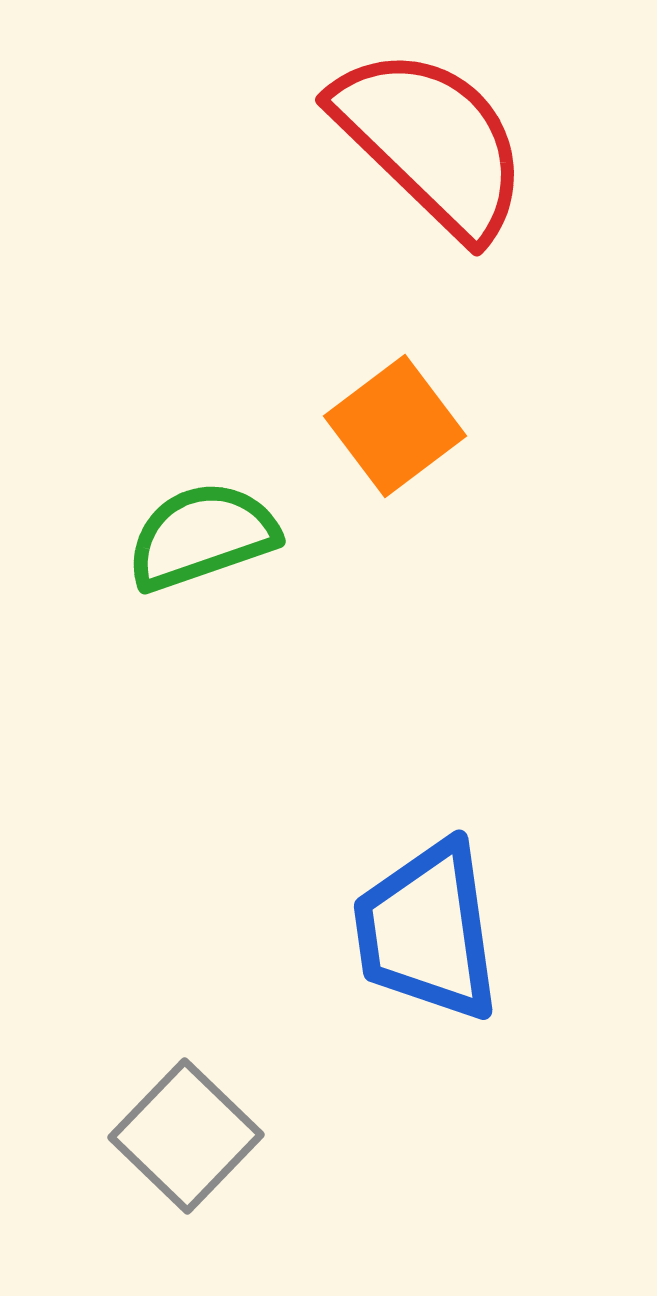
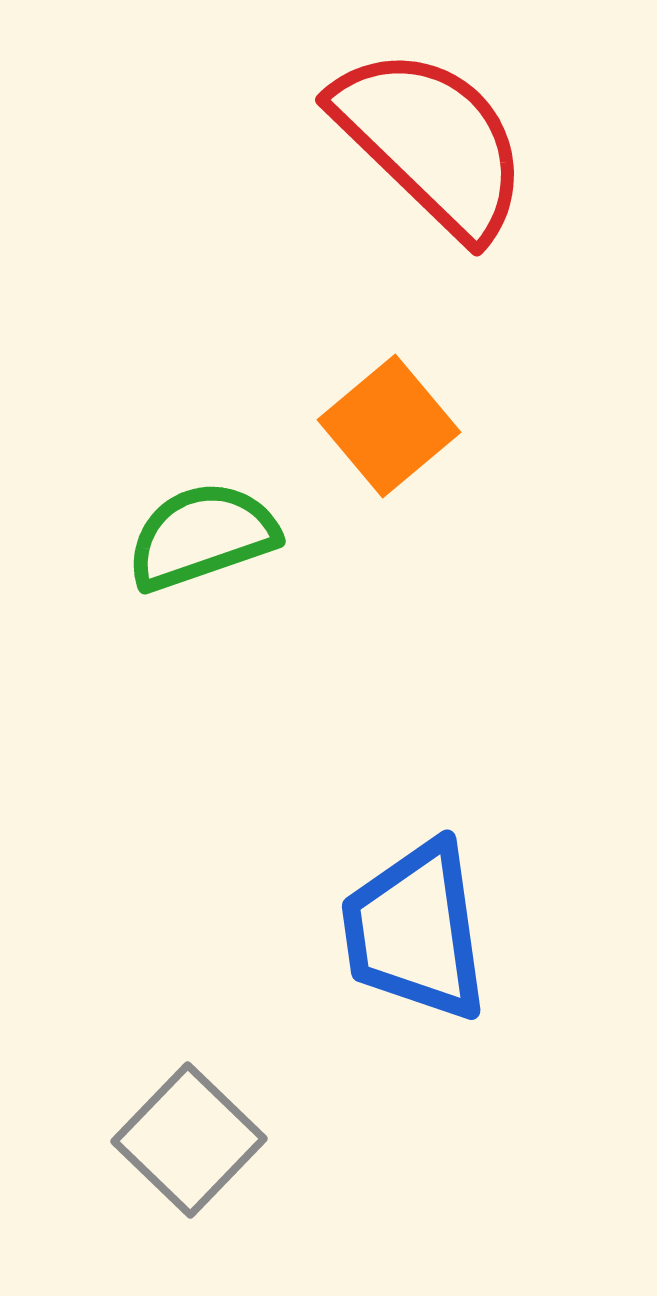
orange square: moved 6 px left; rotated 3 degrees counterclockwise
blue trapezoid: moved 12 px left
gray square: moved 3 px right, 4 px down
